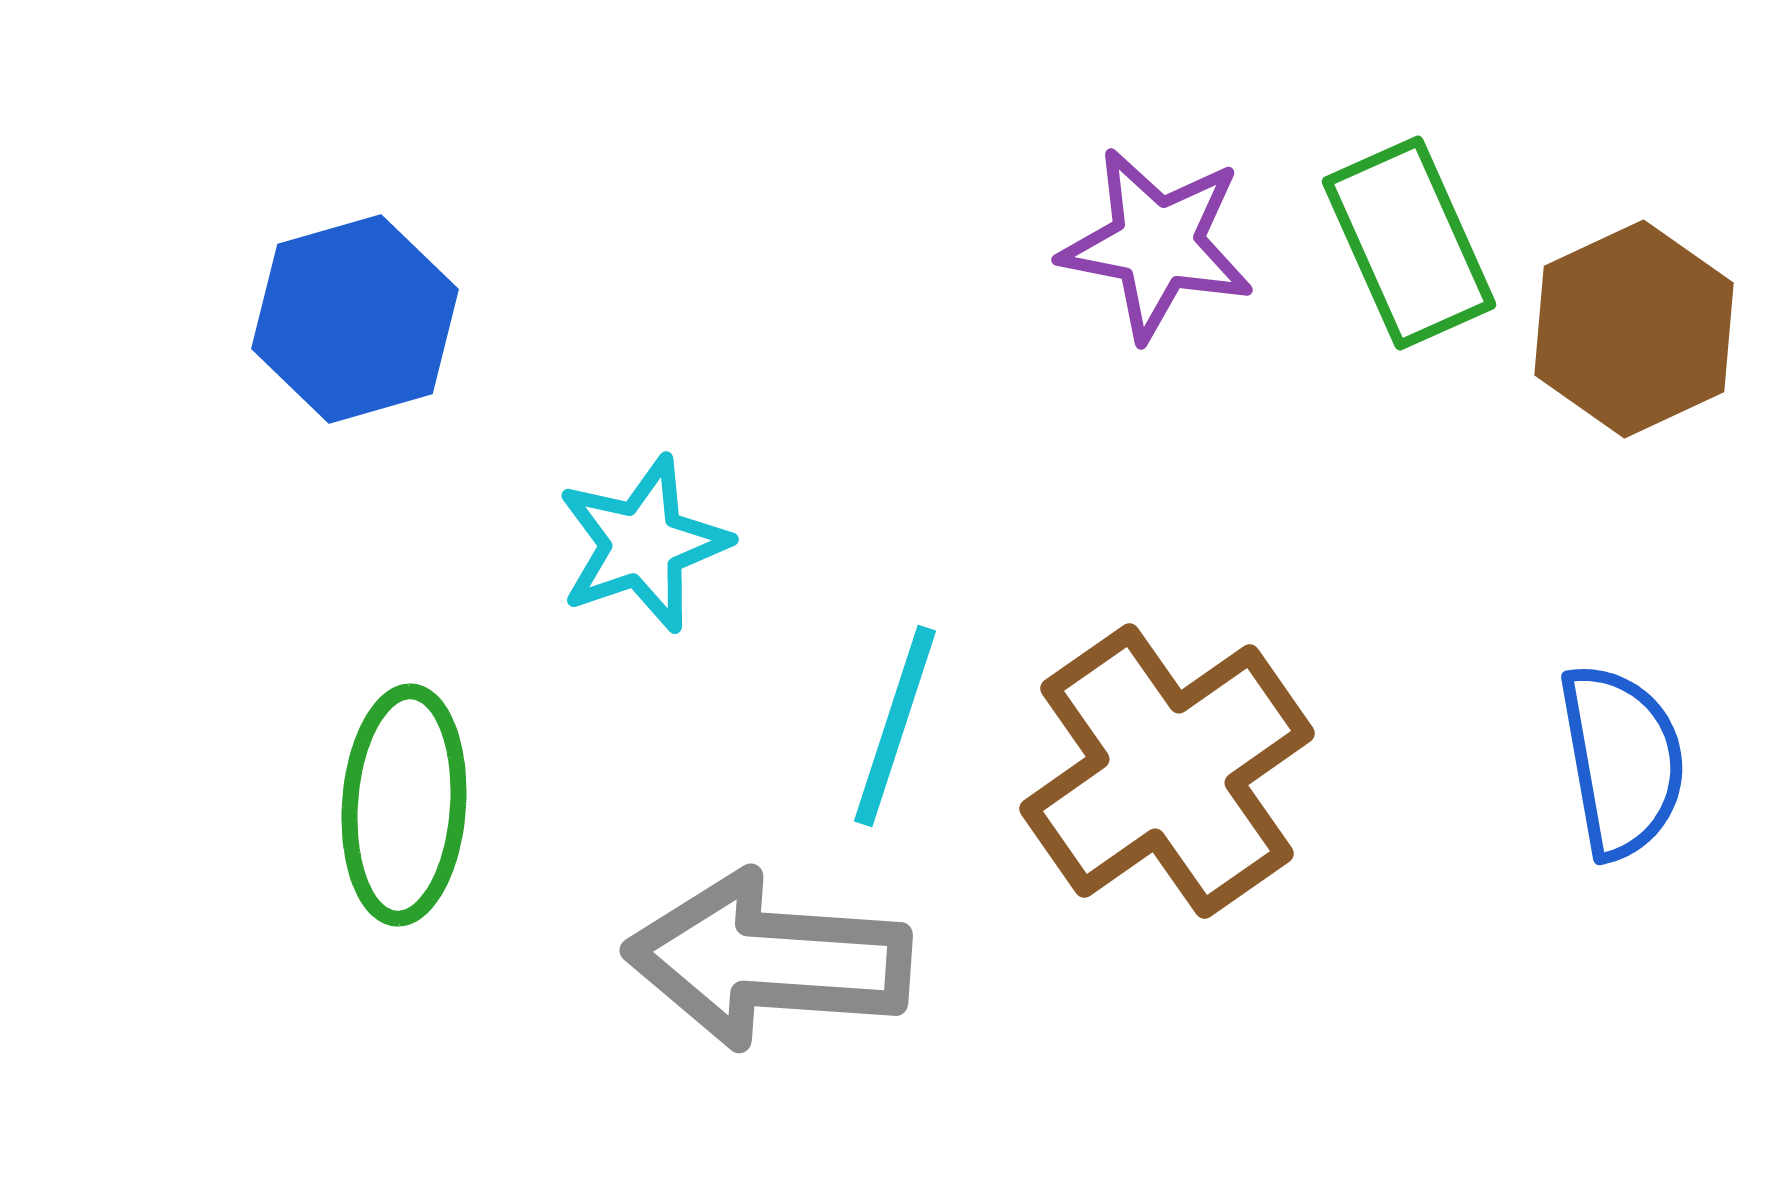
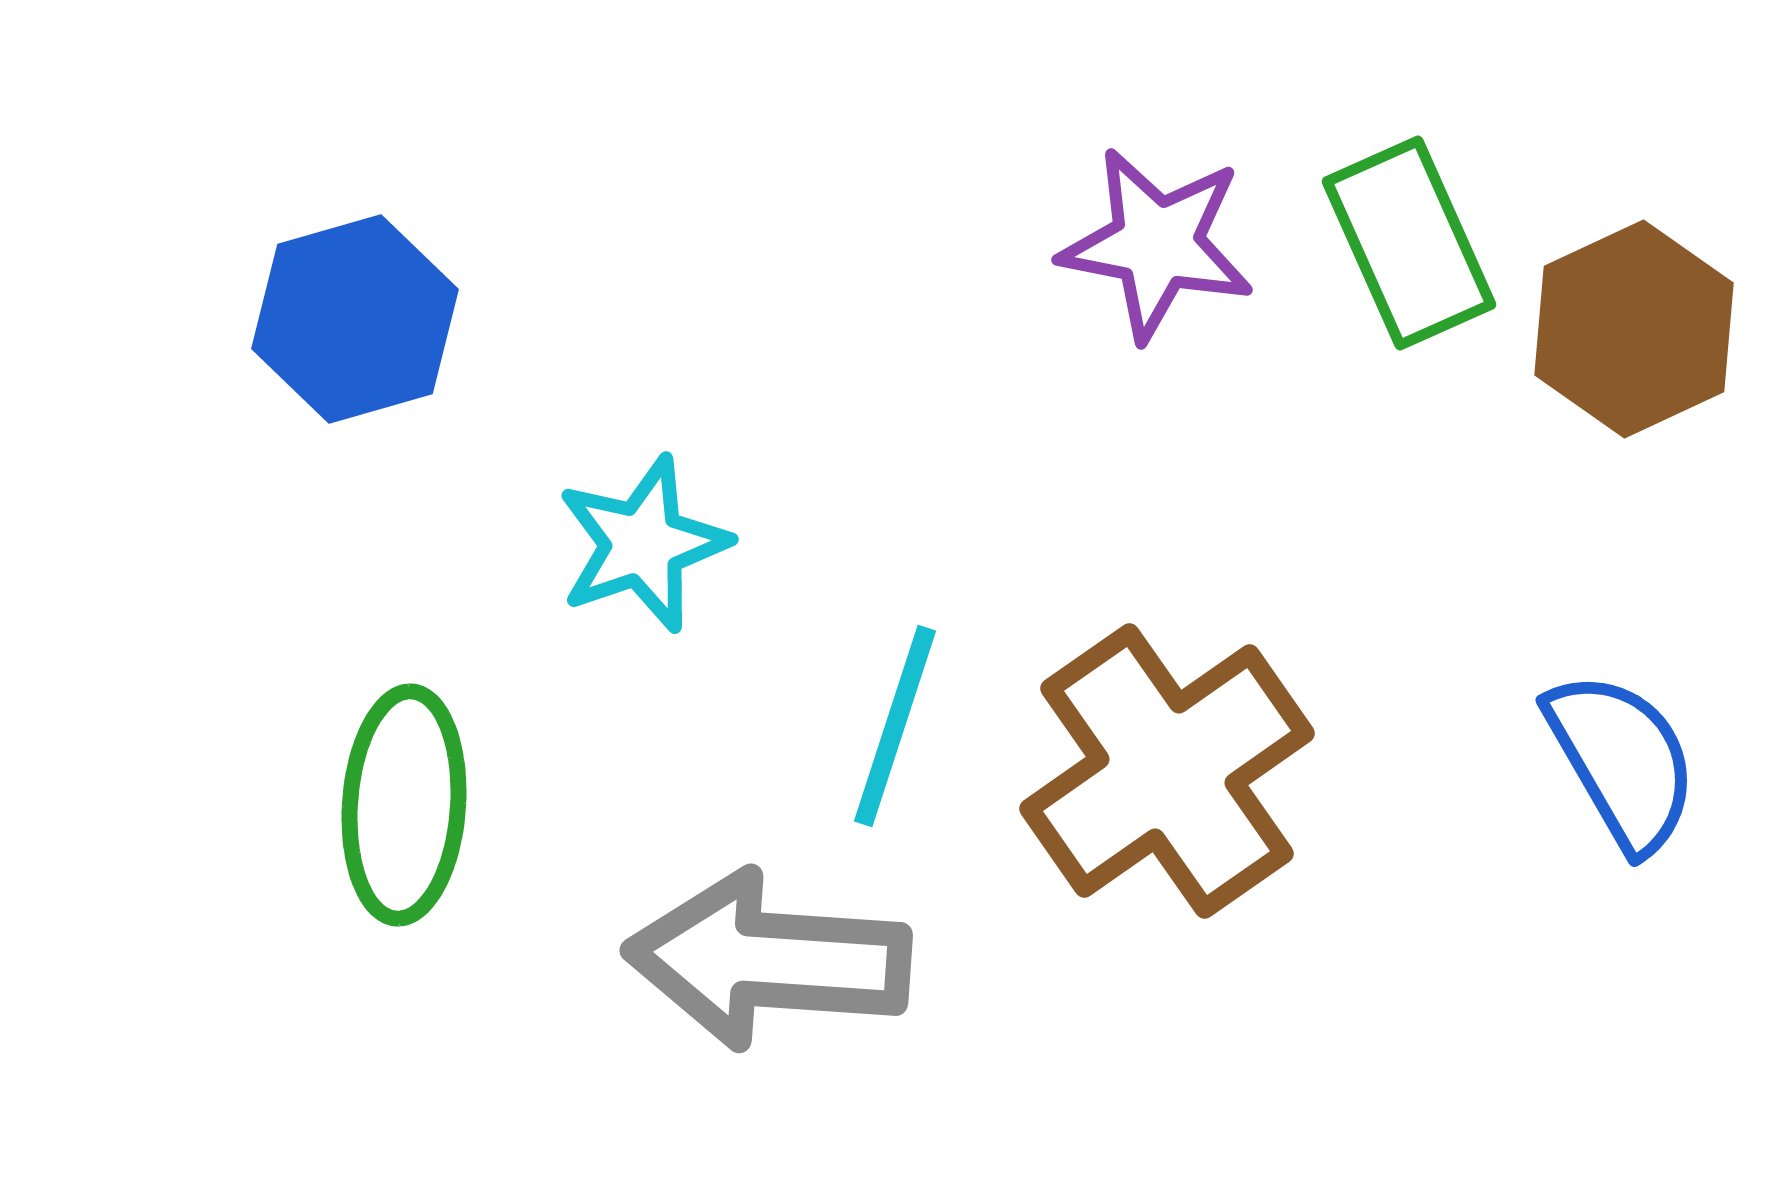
blue semicircle: rotated 20 degrees counterclockwise
